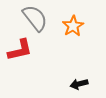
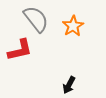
gray semicircle: moved 1 px right, 1 px down
black arrow: moved 10 px left, 1 px down; rotated 48 degrees counterclockwise
